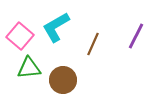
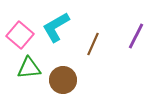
pink square: moved 1 px up
